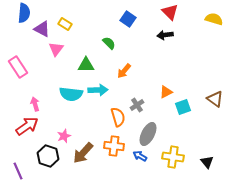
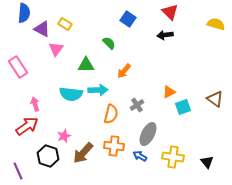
yellow semicircle: moved 2 px right, 5 px down
orange triangle: moved 3 px right
orange semicircle: moved 7 px left, 3 px up; rotated 30 degrees clockwise
